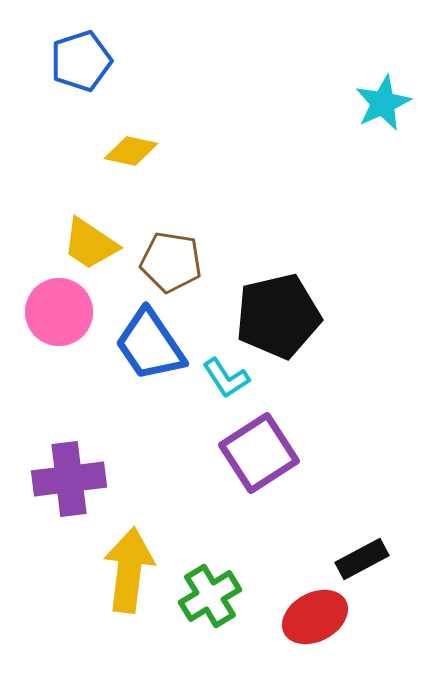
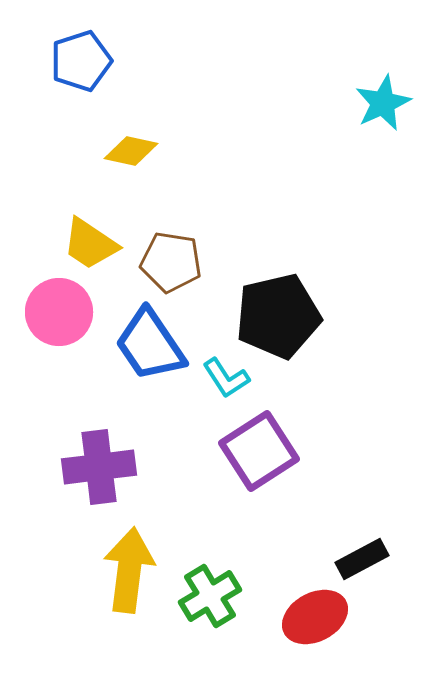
purple square: moved 2 px up
purple cross: moved 30 px right, 12 px up
